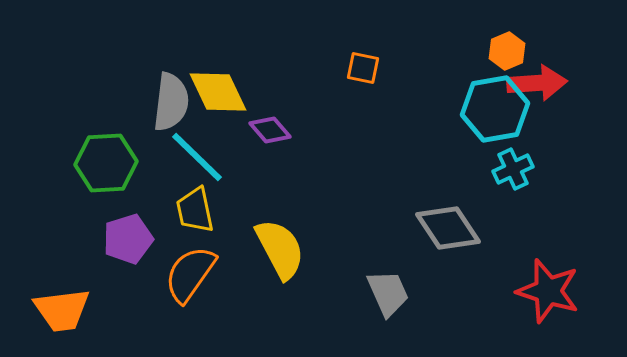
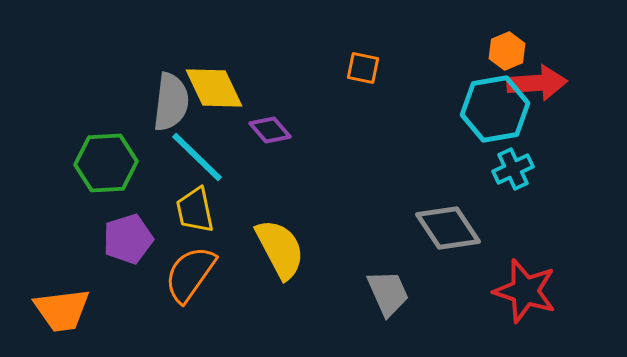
yellow diamond: moved 4 px left, 4 px up
red star: moved 23 px left
